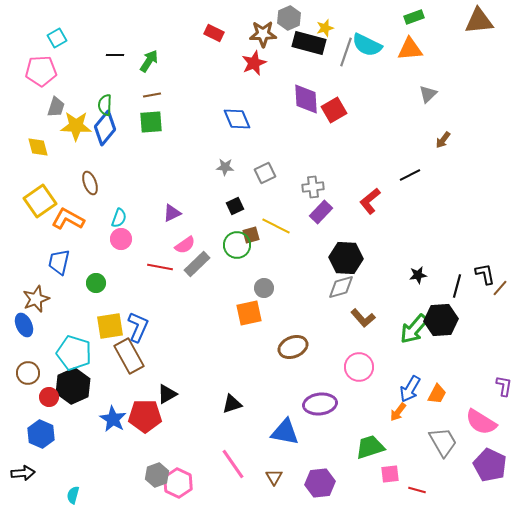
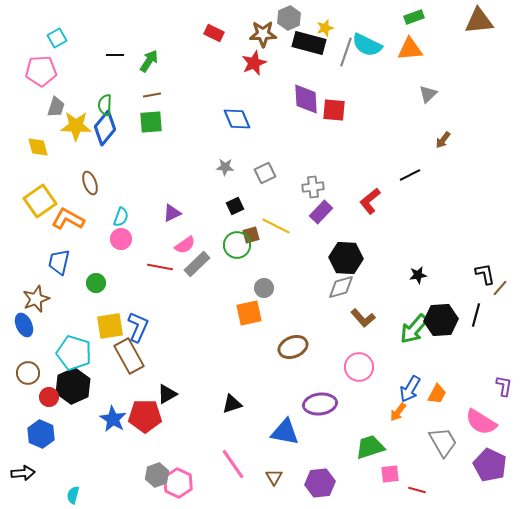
red square at (334, 110): rotated 35 degrees clockwise
cyan semicircle at (119, 218): moved 2 px right, 1 px up
black line at (457, 286): moved 19 px right, 29 px down
